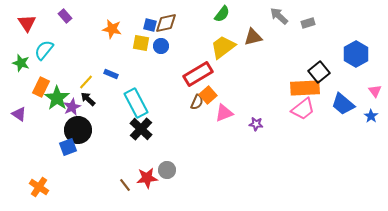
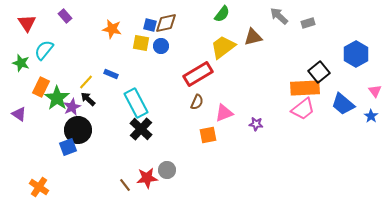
orange square at (208, 95): moved 40 px down; rotated 30 degrees clockwise
